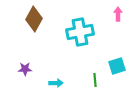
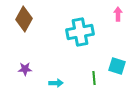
brown diamond: moved 10 px left
cyan square: rotated 36 degrees clockwise
green line: moved 1 px left, 2 px up
